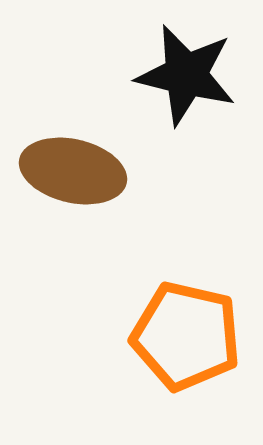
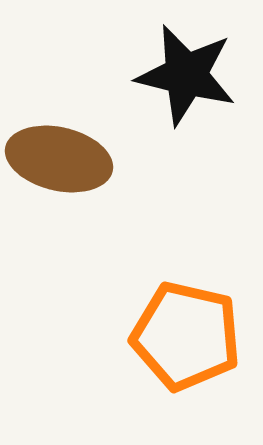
brown ellipse: moved 14 px left, 12 px up
